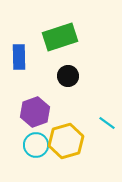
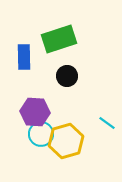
green rectangle: moved 1 px left, 2 px down
blue rectangle: moved 5 px right
black circle: moved 1 px left
purple hexagon: rotated 24 degrees clockwise
cyan circle: moved 5 px right, 11 px up
